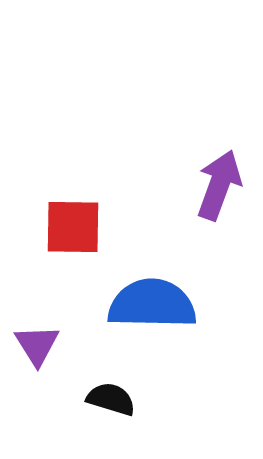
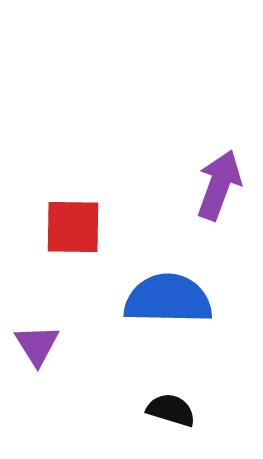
blue semicircle: moved 16 px right, 5 px up
black semicircle: moved 60 px right, 11 px down
